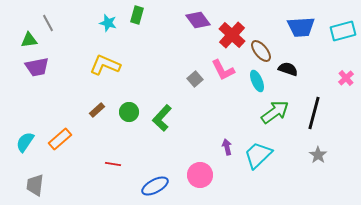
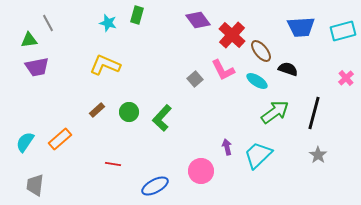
cyan ellipse: rotated 35 degrees counterclockwise
pink circle: moved 1 px right, 4 px up
